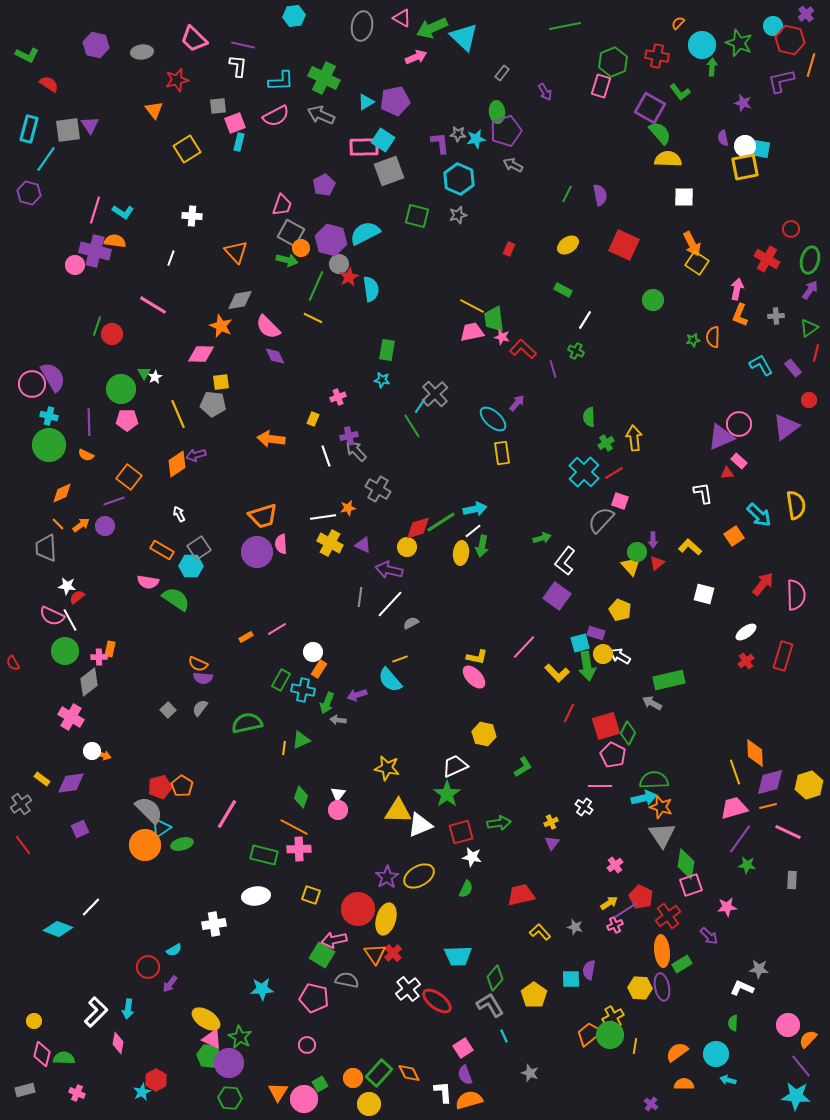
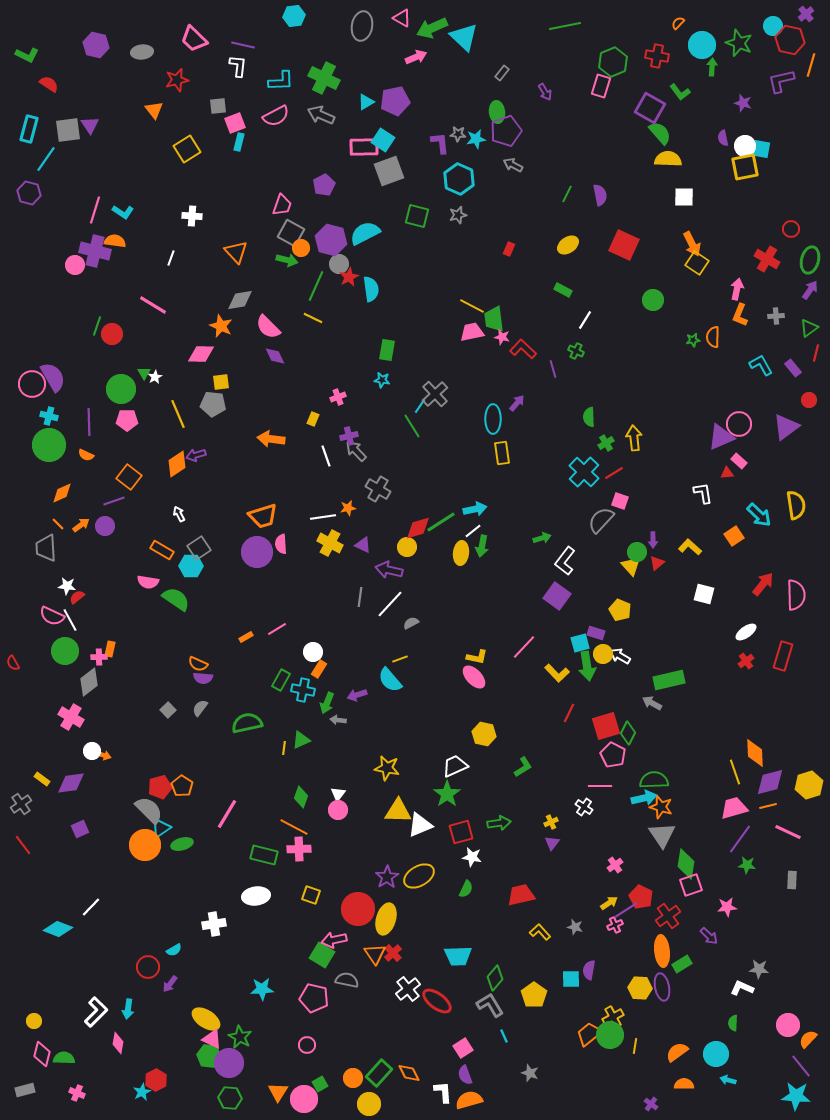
cyan ellipse at (493, 419): rotated 48 degrees clockwise
